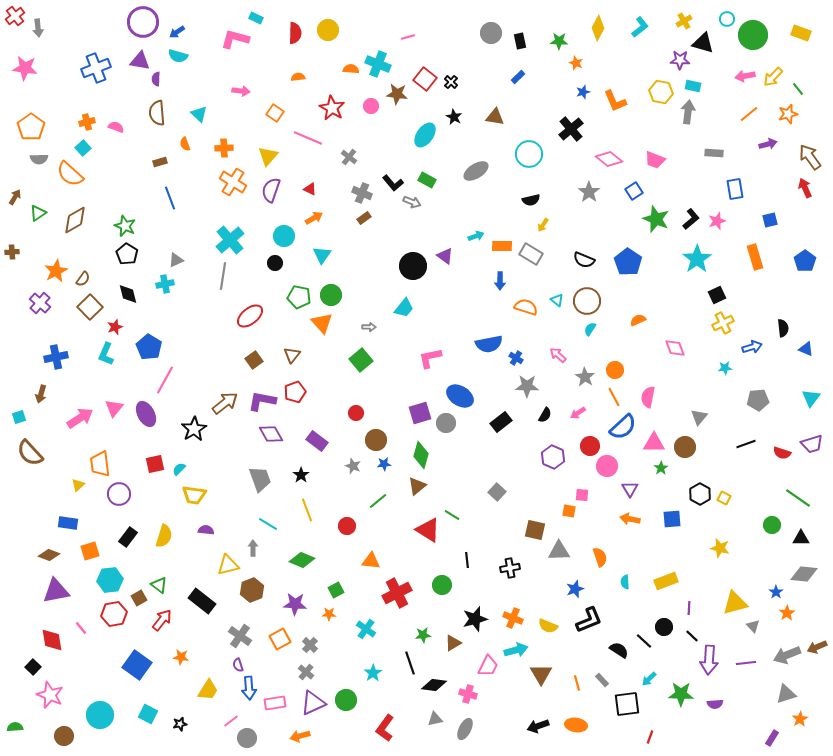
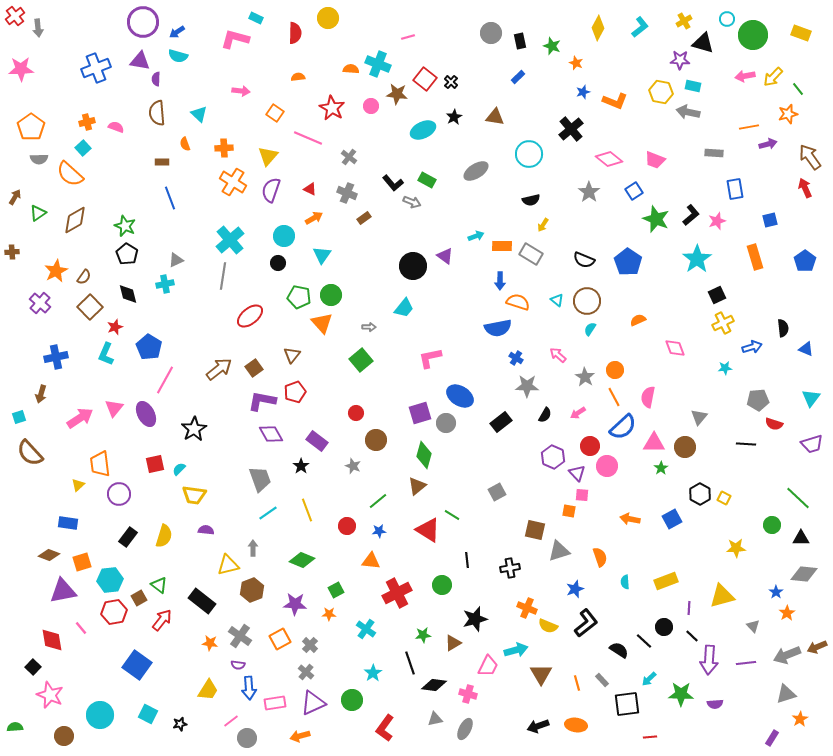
yellow circle at (328, 30): moved 12 px up
green star at (559, 41): moved 7 px left, 5 px down; rotated 18 degrees clockwise
pink star at (25, 68): moved 4 px left, 1 px down; rotated 10 degrees counterclockwise
orange L-shape at (615, 101): rotated 45 degrees counterclockwise
gray arrow at (688, 112): rotated 85 degrees counterclockwise
orange line at (749, 114): moved 13 px down; rotated 30 degrees clockwise
black star at (454, 117): rotated 14 degrees clockwise
cyan ellipse at (425, 135): moved 2 px left, 5 px up; rotated 30 degrees clockwise
brown rectangle at (160, 162): moved 2 px right; rotated 16 degrees clockwise
gray cross at (362, 193): moved 15 px left
black L-shape at (691, 219): moved 4 px up
black circle at (275, 263): moved 3 px right
brown semicircle at (83, 279): moved 1 px right, 2 px up
orange semicircle at (526, 307): moved 8 px left, 5 px up
blue semicircle at (489, 344): moved 9 px right, 16 px up
brown square at (254, 360): moved 8 px down
brown arrow at (225, 403): moved 6 px left, 34 px up
black line at (746, 444): rotated 24 degrees clockwise
red semicircle at (782, 453): moved 8 px left, 29 px up
green diamond at (421, 455): moved 3 px right
blue star at (384, 464): moved 5 px left, 67 px down
black star at (301, 475): moved 9 px up
purple triangle at (630, 489): moved 53 px left, 16 px up; rotated 12 degrees counterclockwise
gray square at (497, 492): rotated 18 degrees clockwise
green line at (798, 498): rotated 8 degrees clockwise
blue square at (672, 519): rotated 24 degrees counterclockwise
cyan line at (268, 524): moved 11 px up; rotated 66 degrees counterclockwise
yellow star at (720, 548): moved 16 px right; rotated 18 degrees counterclockwise
orange square at (90, 551): moved 8 px left, 11 px down
gray triangle at (559, 551): rotated 15 degrees counterclockwise
purple triangle at (56, 591): moved 7 px right
yellow triangle at (735, 603): moved 13 px left, 7 px up
red hexagon at (114, 614): moved 2 px up
orange cross at (513, 618): moved 14 px right, 10 px up
black L-shape at (589, 620): moved 3 px left, 3 px down; rotated 16 degrees counterclockwise
orange star at (181, 657): moved 29 px right, 14 px up
purple semicircle at (238, 665): rotated 64 degrees counterclockwise
green circle at (346, 700): moved 6 px right
red line at (650, 737): rotated 64 degrees clockwise
